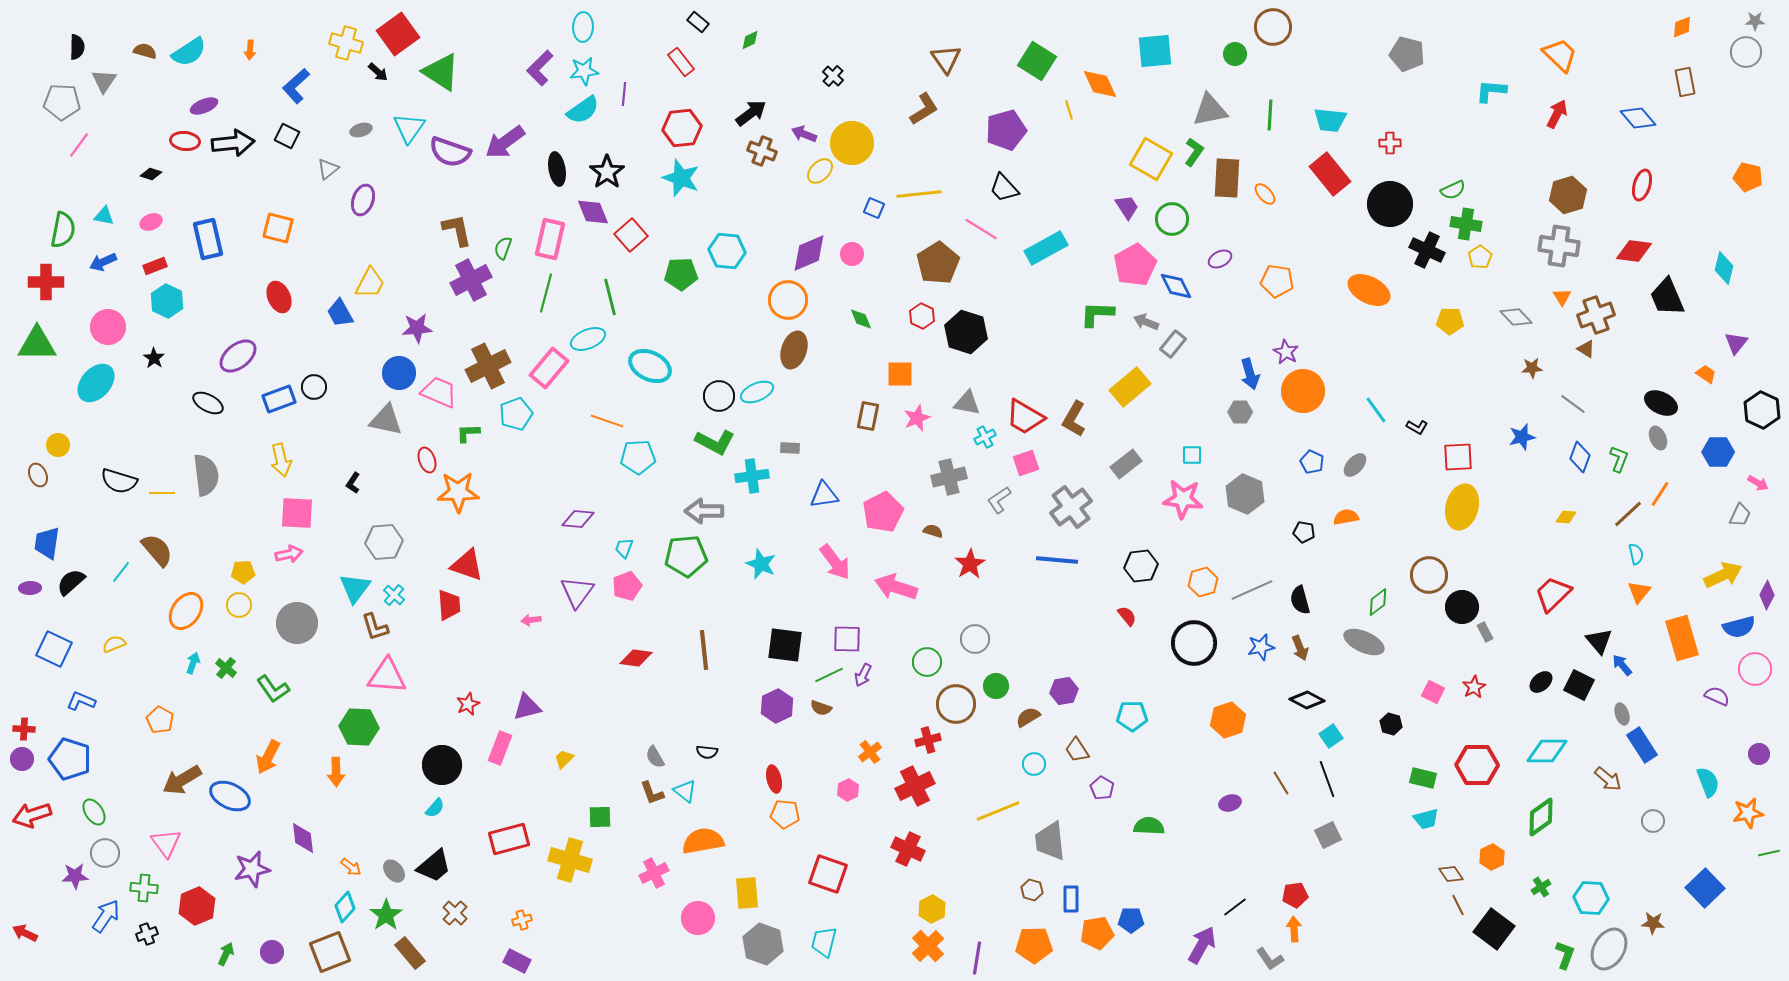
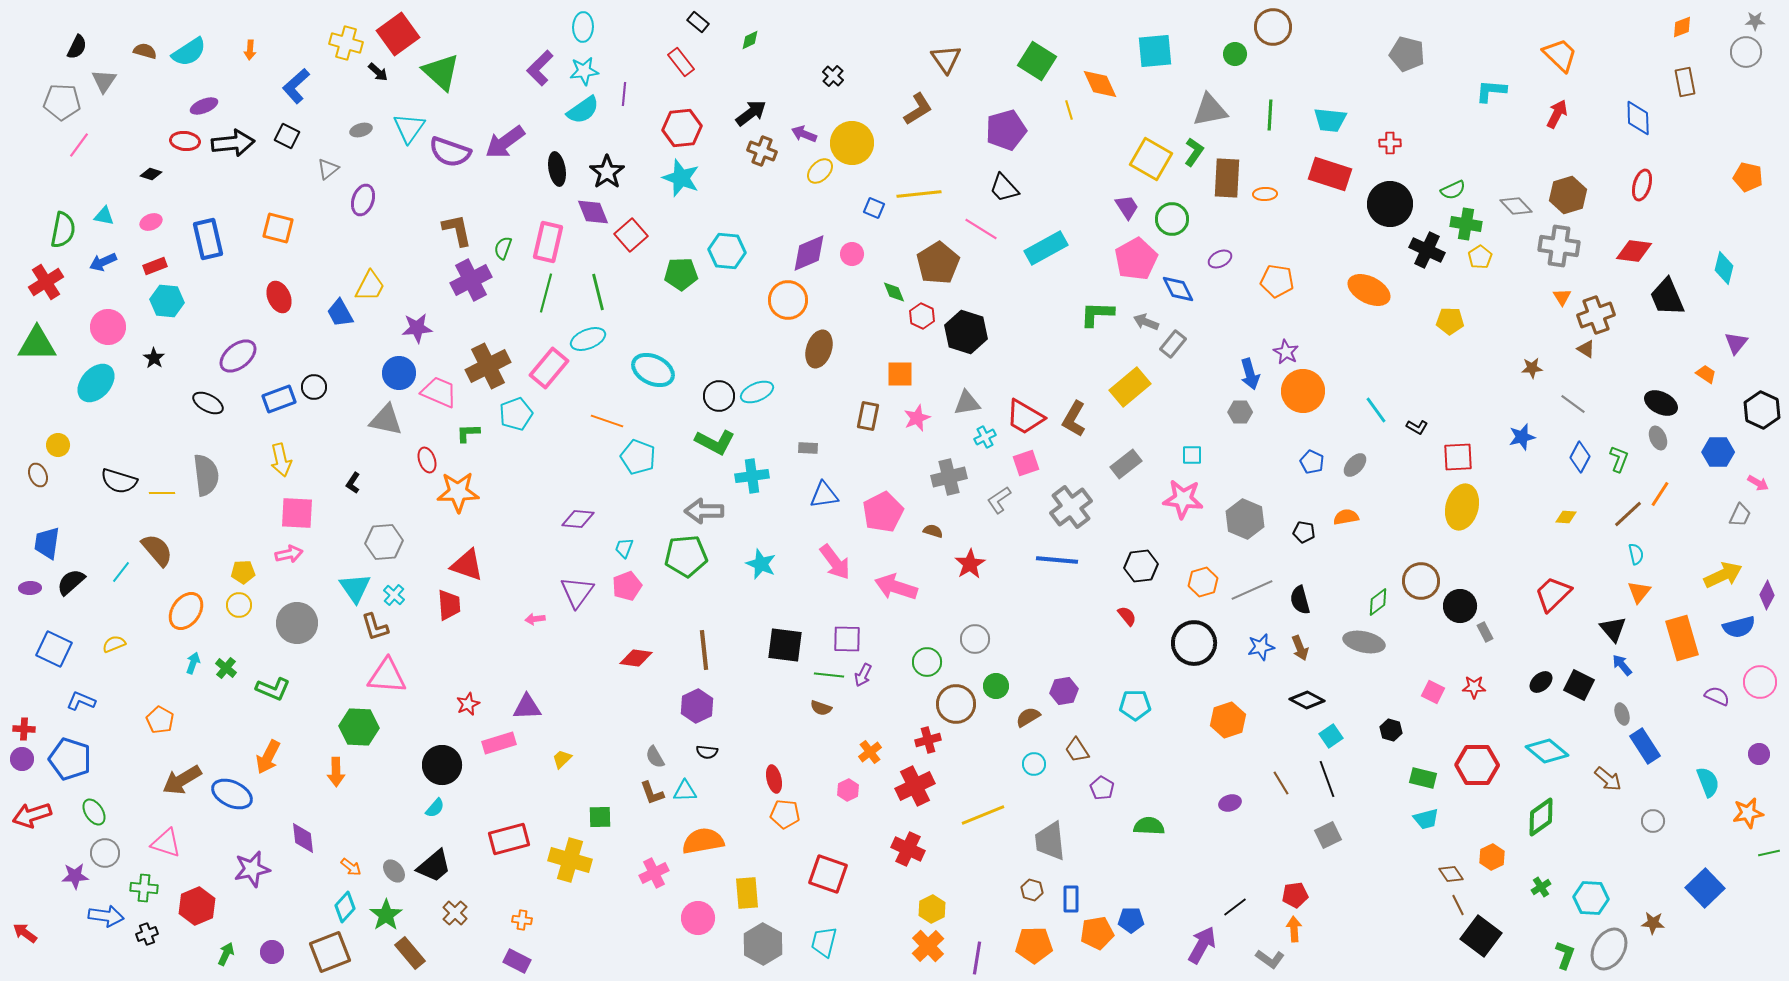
black semicircle at (77, 47): rotated 25 degrees clockwise
green triangle at (441, 72): rotated 9 degrees clockwise
brown L-shape at (924, 109): moved 6 px left
blue diamond at (1638, 118): rotated 39 degrees clockwise
red rectangle at (1330, 174): rotated 33 degrees counterclockwise
orange ellipse at (1265, 194): rotated 50 degrees counterclockwise
pink rectangle at (550, 239): moved 2 px left, 3 px down
pink pentagon at (1135, 265): moved 1 px right, 6 px up
red cross at (46, 282): rotated 32 degrees counterclockwise
yellow trapezoid at (370, 283): moved 3 px down
blue diamond at (1176, 286): moved 2 px right, 3 px down
green line at (610, 297): moved 12 px left, 5 px up
cyan hexagon at (167, 301): rotated 20 degrees counterclockwise
gray diamond at (1516, 317): moved 111 px up
green diamond at (861, 319): moved 33 px right, 27 px up
brown ellipse at (794, 350): moved 25 px right, 1 px up
cyan ellipse at (650, 366): moved 3 px right, 4 px down
gray triangle at (967, 403): rotated 20 degrees counterclockwise
gray rectangle at (790, 448): moved 18 px right
cyan pentagon at (638, 457): rotated 24 degrees clockwise
blue diamond at (1580, 457): rotated 8 degrees clockwise
gray hexagon at (1245, 494): moved 25 px down
brown circle at (1429, 575): moved 8 px left, 6 px down
cyan triangle at (355, 588): rotated 12 degrees counterclockwise
black circle at (1462, 607): moved 2 px left, 1 px up
pink arrow at (531, 620): moved 4 px right, 1 px up
black triangle at (1599, 641): moved 14 px right, 12 px up
gray ellipse at (1364, 642): rotated 12 degrees counterclockwise
pink circle at (1755, 669): moved 5 px right, 13 px down
green line at (829, 675): rotated 32 degrees clockwise
red star at (1474, 687): rotated 30 degrees clockwise
green L-shape at (273, 689): rotated 32 degrees counterclockwise
purple hexagon at (777, 706): moved 80 px left
purple triangle at (527, 707): rotated 12 degrees clockwise
cyan pentagon at (1132, 716): moved 3 px right, 11 px up
black hexagon at (1391, 724): moved 6 px down
blue rectangle at (1642, 745): moved 3 px right, 1 px down
pink rectangle at (500, 748): moved 1 px left, 5 px up; rotated 52 degrees clockwise
cyan diamond at (1547, 751): rotated 39 degrees clockwise
yellow trapezoid at (564, 759): moved 2 px left
cyan triangle at (685, 791): rotated 40 degrees counterclockwise
blue ellipse at (230, 796): moved 2 px right, 2 px up
yellow line at (998, 811): moved 15 px left, 4 px down
pink triangle at (166, 843): rotated 36 degrees counterclockwise
blue arrow at (106, 916): rotated 64 degrees clockwise
orange cross at (522, 920): rotated 24 degrees clockwise
black square at (1494, 929): moved 13 px left, 7 px down
red arrow at (25, 933): rotated 10 degrees clockwise
gray hexagon at (763, 944): rotated 9 degrees clockwise
gray L-shape at (1270, 959): rotated 20 degrees counterclockwise
